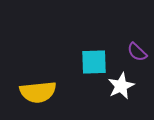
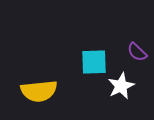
yellow semicircle: moved 1 px right, 1 px up
